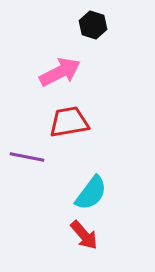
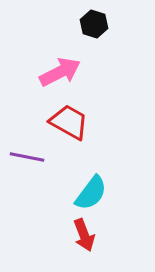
black hexagon: moved 1 px right, 1 px up
red trapezoid: rotated 39 degrees clockwise
red arrow: rotated 20 degrees clockwise
